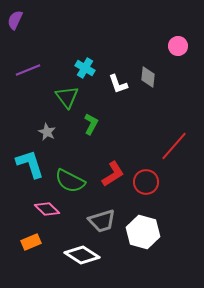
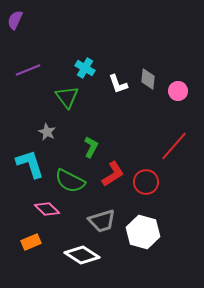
pink circle: moved 45 px down
gray diamond: moved 2 px down
green L-shape: moved 23 px down
